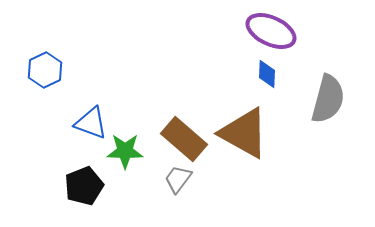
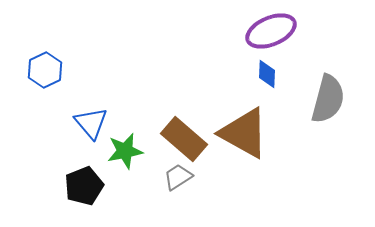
purple ellipse: rotated 48 degrees counterclockwise
blue triangle: rotated 30 degrees clockwise
green star: rotated 12 degrees counterclockwise
gray trapezoid: moved 2 px up; rotated 20 degrees clockwise
